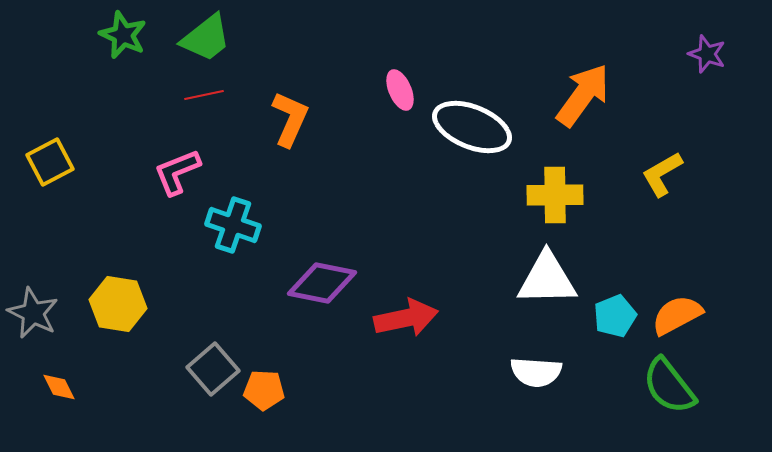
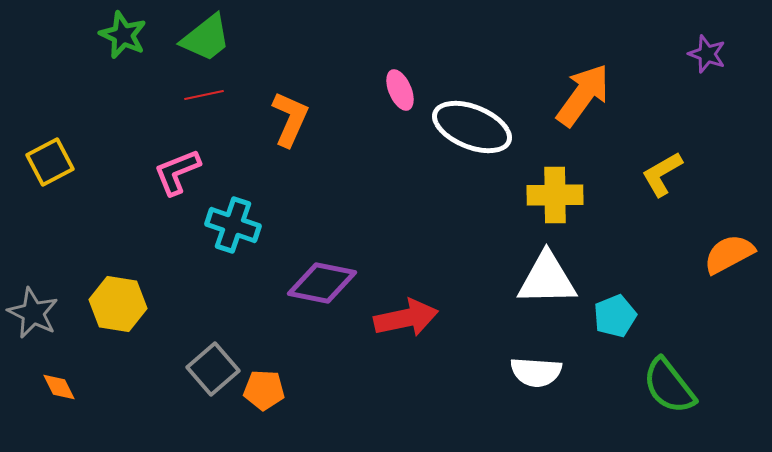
orange semicircle: moved 52 px right, 61 px up
